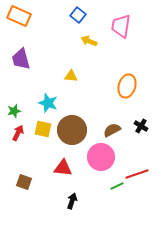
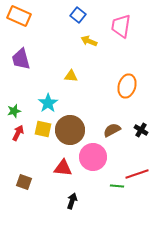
cyan star: rotated 18 degrees clockwise
black cross: moved 4 px down
brown circle: moved 2 px left
pink circle: moved 8 px left
green line: rotated 32 degrees clockwise
